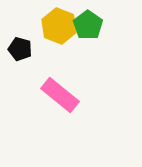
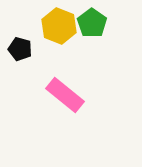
green pentagon: moved 4 px right, 2 px up
pink rectangle: moved 5 px right
